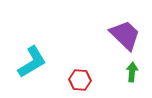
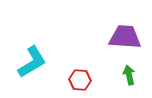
purple trapezoid: moved 2 px down; rotated 40 degrees counterclockwise
green arrow: moved 3 px left, 3 px down; rotated 18 degrees counterclockwise
